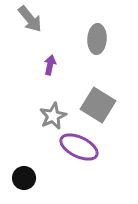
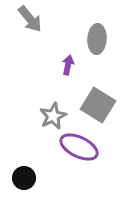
purple arrow: moved 18 px right
